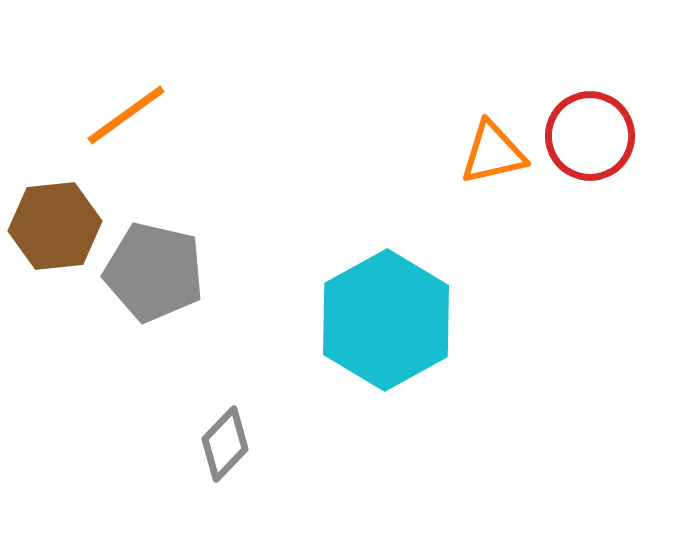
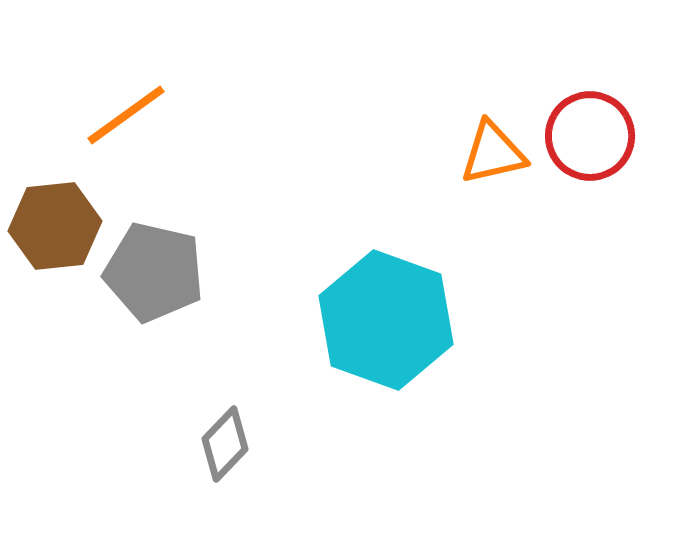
cyan hexagon: rotated 11 degrees counterclockwise
